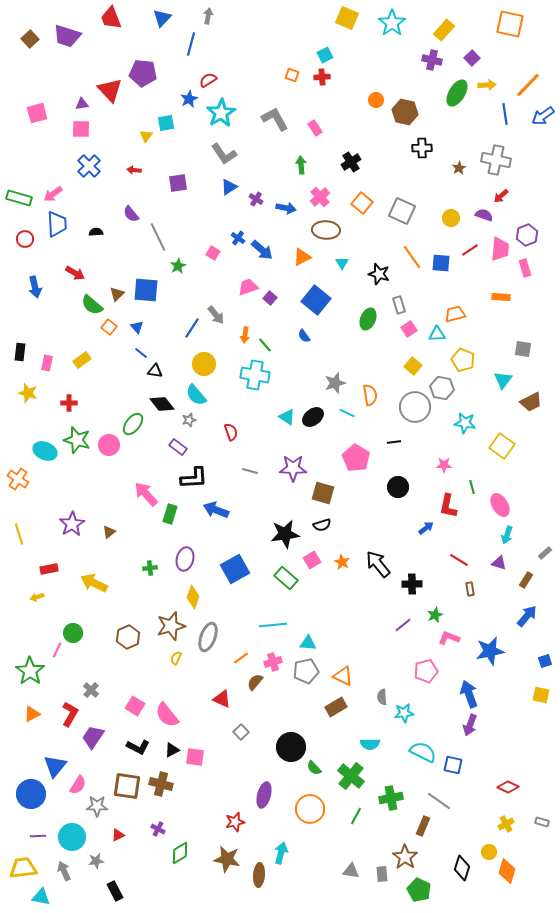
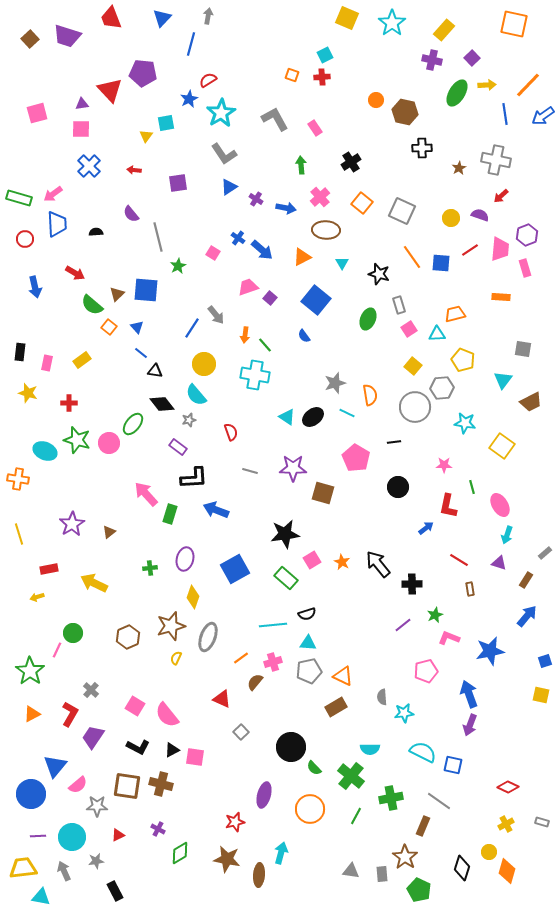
orange square at (510, 24): moved 4 px right
purple semicircle at (484, 215): moved 4 px left
gray line at (158, 237): rotated 12 degrees clockwise
gray hexagon at (442, 388): rotated 15 degrees counterclockwise
pink circle at (109, 445): moved 2 px up
orange cross at (18, 479): rotated 25 degrees counterclockwise
black semicircle at (322, 525): moved 15 px left, 89 px down
gray pentagon at (306, 671): moved 3 px right
cyan semicircle at (370, 744): moved 5 px down
pink semicircle at (78, 785): rotated 18 degrees clockwise
